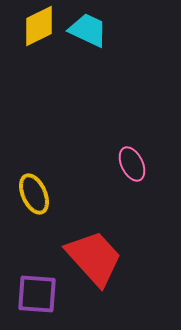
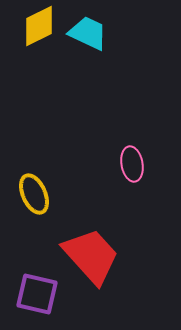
cyan trapezoid: moved 3 px down
pink ellipse: rotated 16 degrees clockwise
red trapezoid: moved 3 px left, 2 px up
purple square: rotated 9 degrees clockwise
